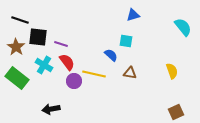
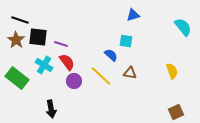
brown star: moved 7 px up
yellow line: moved 7 px right, 2 px down; rotated 30 degrees clockwise
black arrow: rotated 90 degrees counterclockwise
